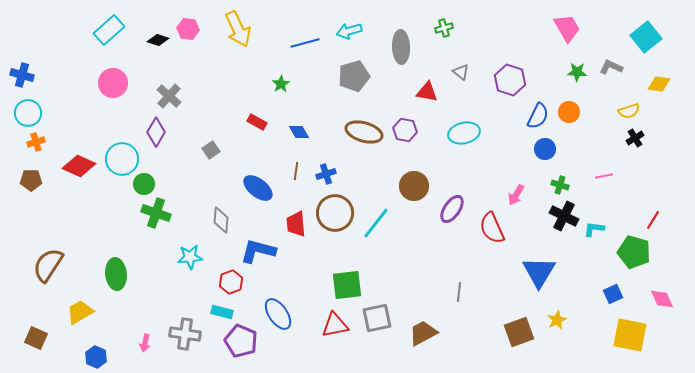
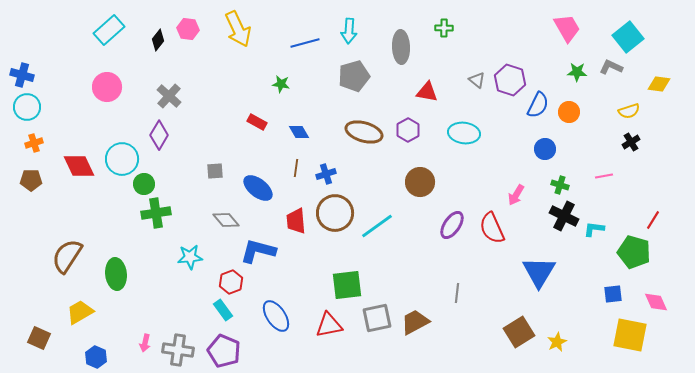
green cross at (444, 28): rotated 18 degrees clockwise
cyan arrow at (349, 31): rotated 70 degrees counterclockwise
cyan square at (646, 37): moved 18 px left
black diamond at (158, 40): rotated 70 degrees counterclockwise
gray triangle at (461, 72): moved 16 px right, 8 px down
pink circle at (113, 83): moved 6 px left, 4 px down
green star at (281, 84): rotated 30 degrees counterclockwise
cyan circle at (28, 113): moved 1 px left, 6 px up
blue semicircle at (538, 116): moved 11 px up
purple hexagon at (405, 130): moved 3 px right; rotated 20 degrees clockwise
purple diamond at (156, 132): moved 3 px right, 3 px down
cyan ellipse at (464, 133): rotated 20 degrees clockwise
black cross at (635, 138): moved 4 px left, 4 px down
orange cross at (36, 142): moved 2 px left, 1 px down
gray square at (211, 150): moved 4 px right, 21 px down; rotated 30 degrees clockwise
red diamond at (79, 166): rotated 40 degrees clockwise
brown line at (296, 171): moved 3 px up
brown circle at (414, 186): moved 6 px right, 4 px up
purple ellipse at (452, 209): moved 16 px down
green cross at (156, 213): rotated 28 degrees counterclockwise
gray diamond at (221, 220): moved 5 px right; rotated 44 degrees counterclockwise
cyan line at (376, 223): moved 1 px right, 3 px down; rotated 16 degrees clockwise
red trapezoid at (296, 224): moved 3 px up
brown semicircle at (48, 265): moved 19 px right, 9 px up
gray line at (459, 292): moved 2 px left, 1 px down
blue square at (613, 294): rotated 18 degrees clockwise
pink diamond at (662, 299): moved 6 px left, 3 px down
cyan rectangle at (222, 312): moved 1 px right, 2 px up; rotated 40 degrees clockwise
blue ellipse at (278, 314): moved 2 px left, 2 px down
yellow star at (557, 320): moved 22 px down
red triangle at (335, 325): moved 6 px left
brown square at (519, 332): rotated 12 degrees counterclockwise
brown trapezoid at (423, 333): moved 8 px left, 11 px up
gray cross at (185, 334): moved 7 px left, 16 px down
brown square at (36, 338): moved 3 px right
purple pentagon at (241, 341): moved 17 px left, 10 px down
